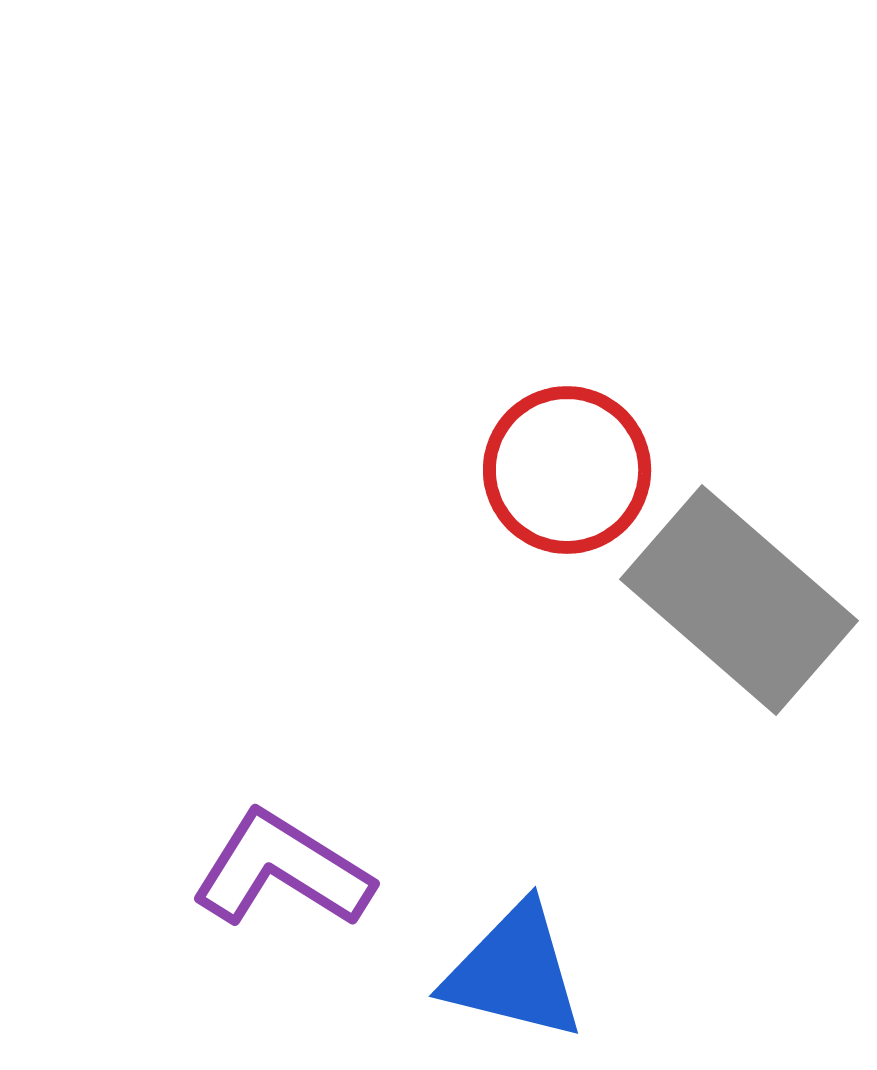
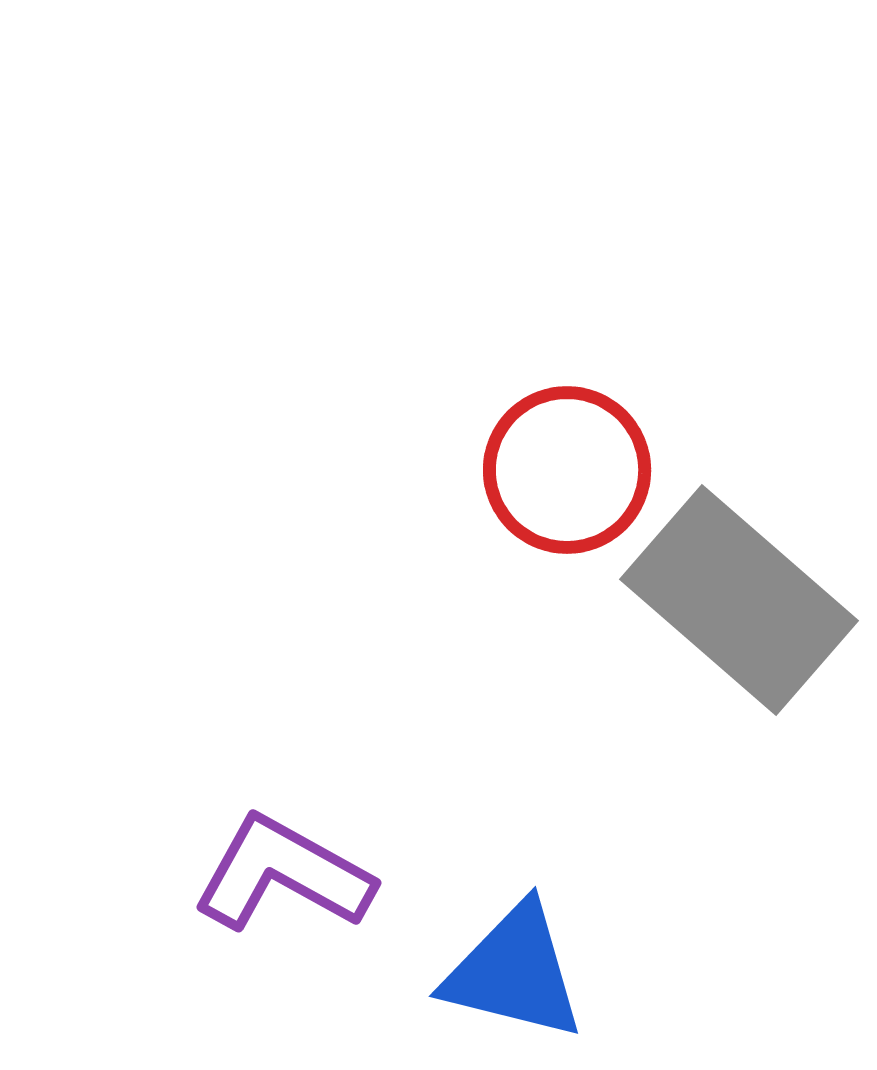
purple L-shape: moved 1 px right, 4 px down; rotated 3 degrees counterclockwise
